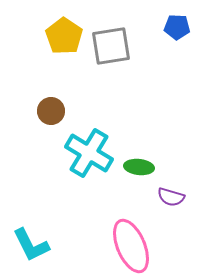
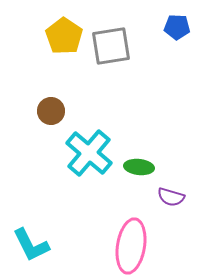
cyan cross: rotated 9 degrees clockwise
pink ellipse: rotated 32 degrees clockwise
